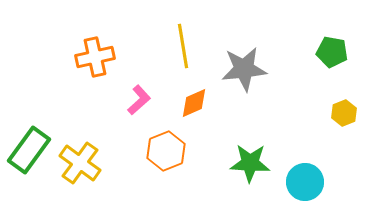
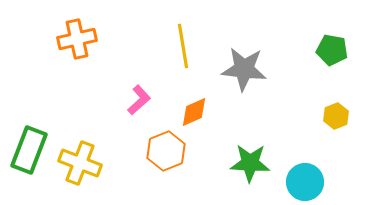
green pentagon: moved 2 px up
orange cross: moved 18 px left, 18 px up
gray star: rotated 12 degrees clockwise
orange diamond: moved 9 px down
yellow hexagon: moved 8 px left, 3 px down
green rectangle: rotated 15 degrees counterclockwise
yellow cross: rotated 15 degrees counterclockwise
